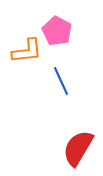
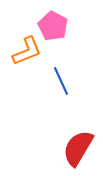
pink pentagon: moved 4 px left, 5 px up
orange L-shape: rotated 16 degrees counterclockwise
